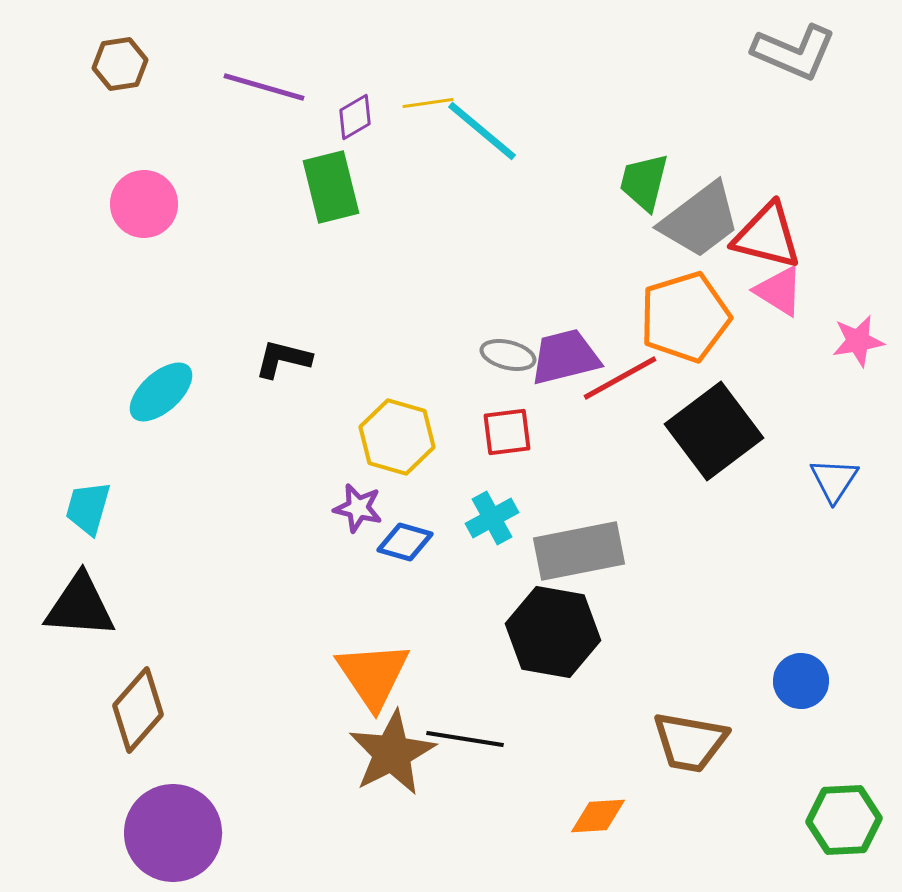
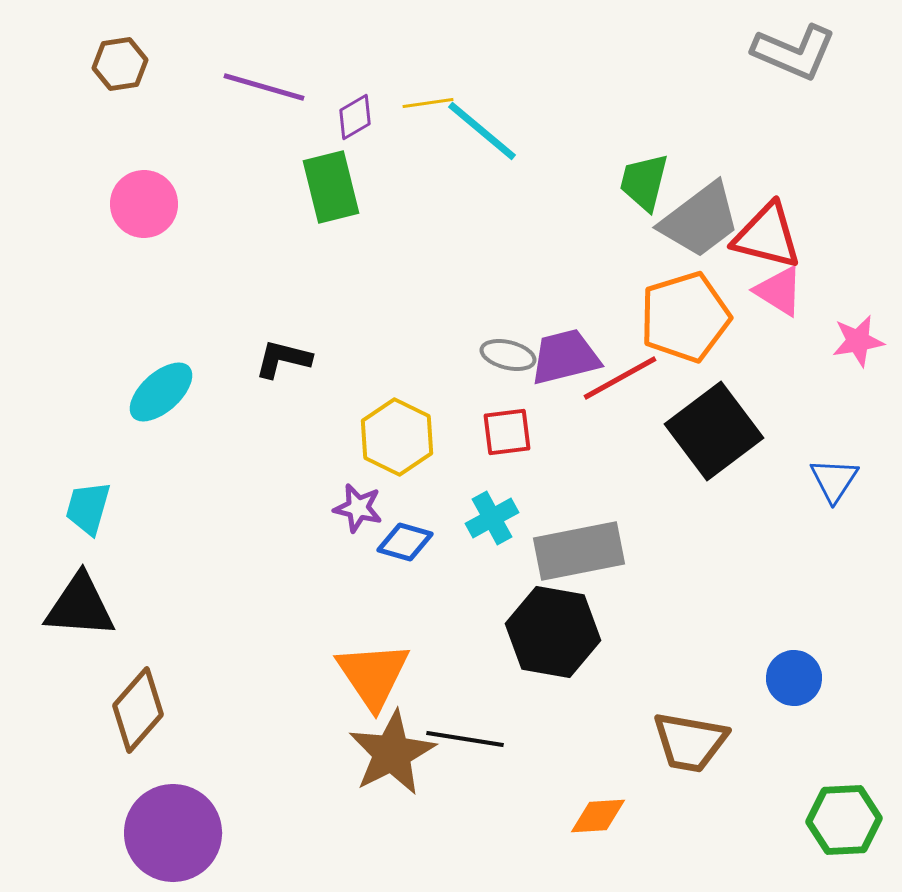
yellow hexagon: rotated 10 degrees clockwise
blue circle: moved 7 px left, 3 px up
